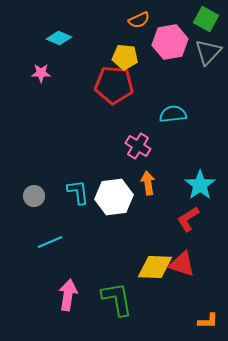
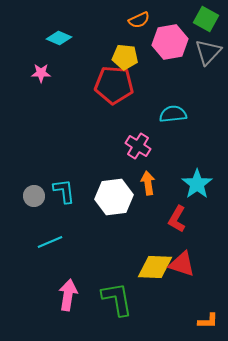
cyan star: moved 3 px left, 1 px up
cyan L-shape: moved 14 px left, 1 px up
red L-shape: moved 11 px left; rotated 28 degrees counterclockwise
